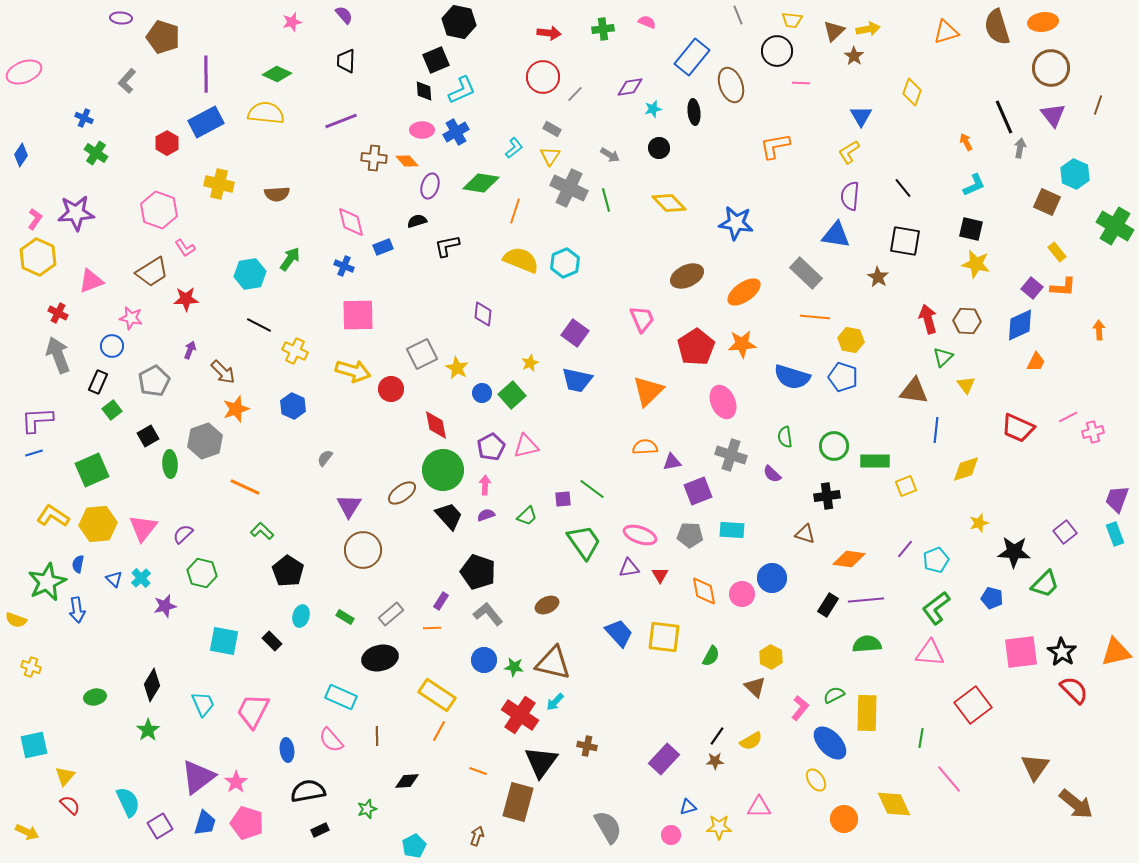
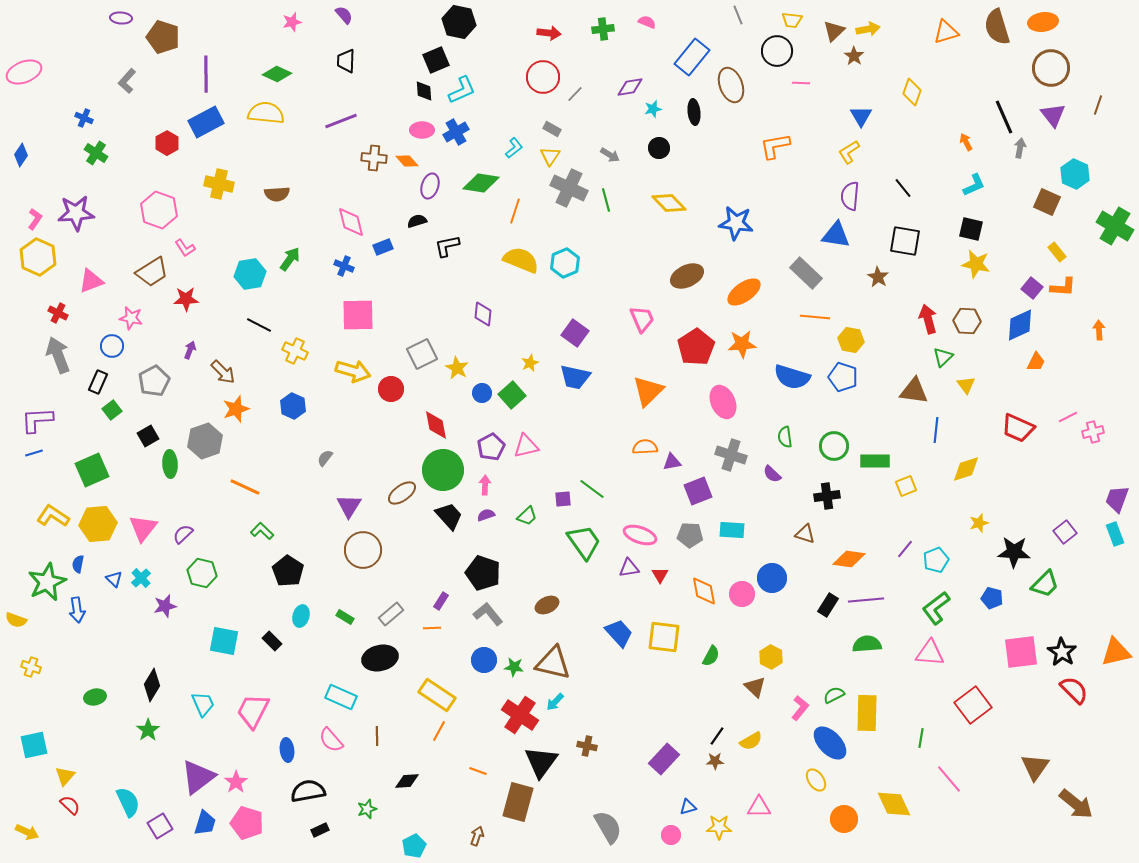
blue trapezoid at (577, 380): moved 2 px left, 3 px up
black pentagon at (478, 572): moved 5 px right, 1 px down
